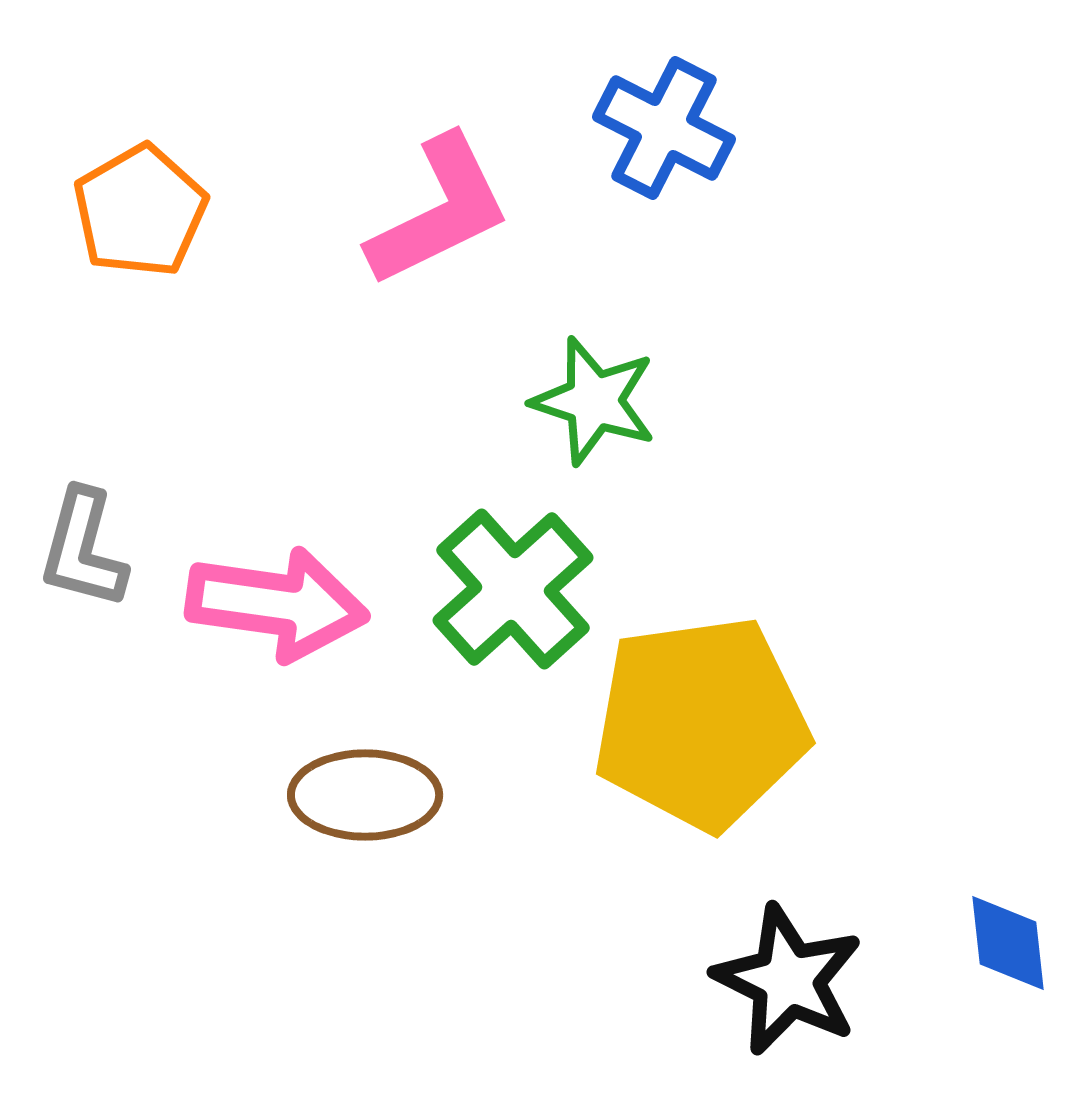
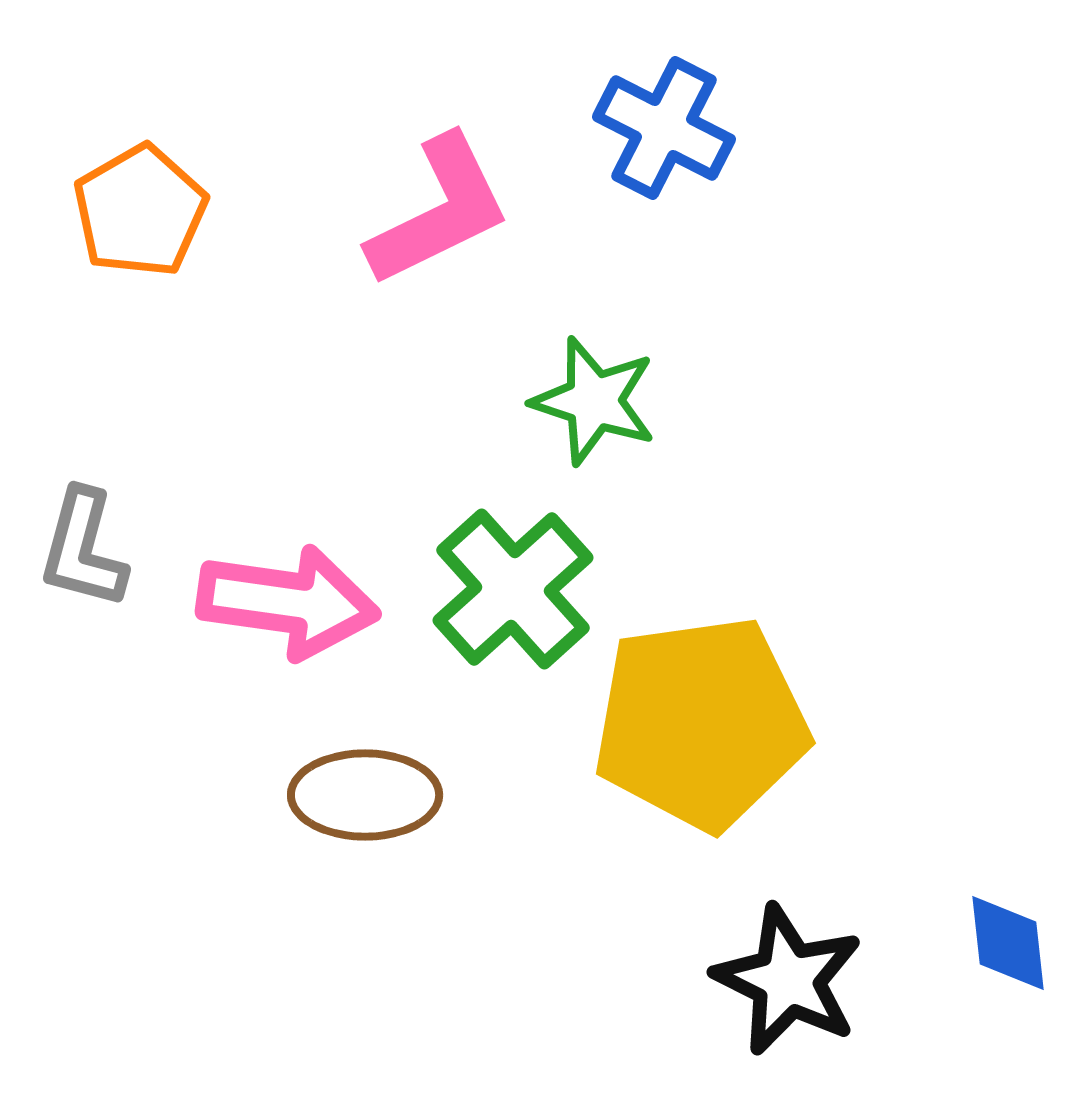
pink arrow: moved 11 px right, 2 px up
